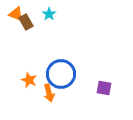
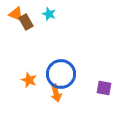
cyan star: rotated 16 degrees counterclockwise
orange arrow: moved 7 px right
